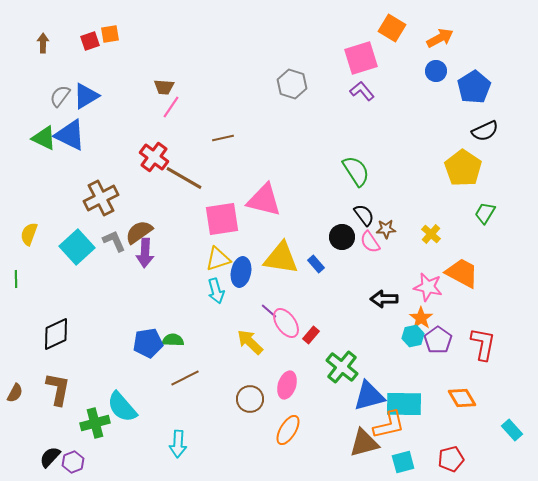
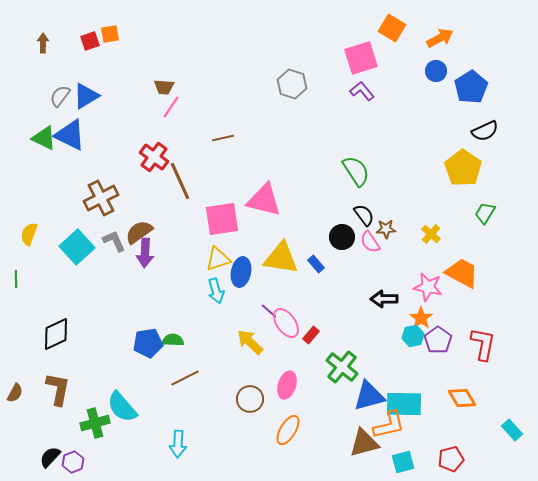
blue pentagon at (474, 87): moved 3 px left
brown line at (184, 178): moved 4 px left, 3 px down; rotated 36 degrees clockwise
